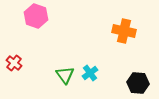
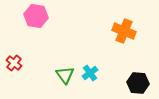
pink hexagon: rotated 10 degrees counterclockwise
orange cross: rotated 10 degrees clockwise
